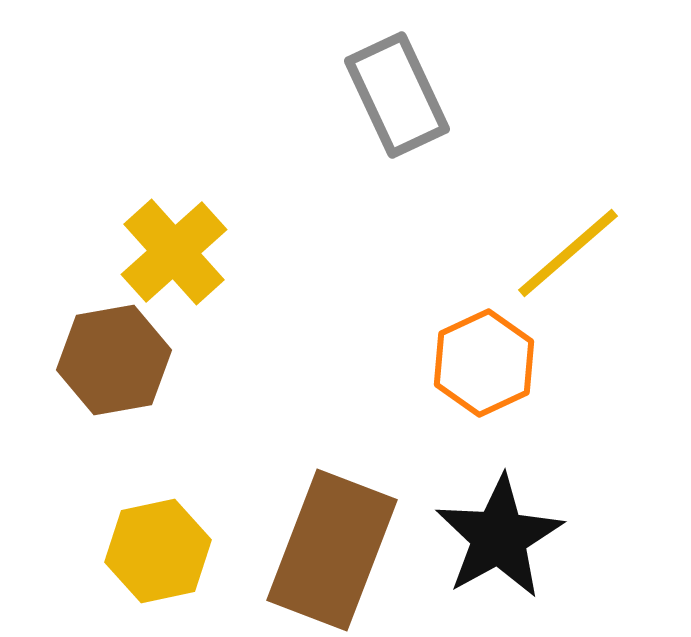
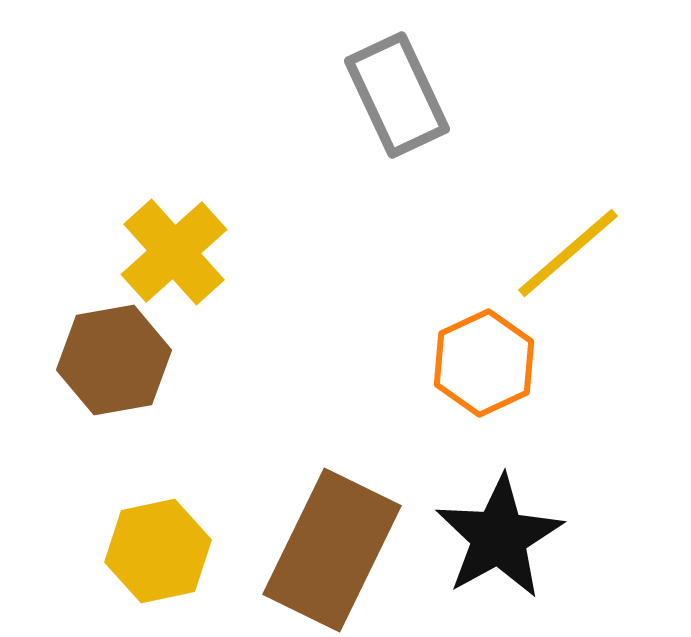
brown rectangle: rotated 5 degrees clockwise
